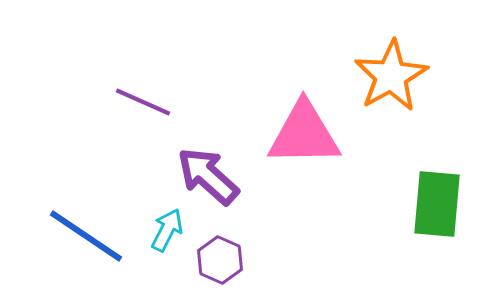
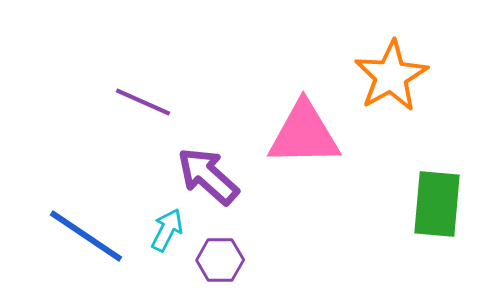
purple hexagon: rotated 24 degrees counterclockwise
